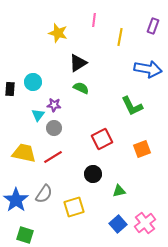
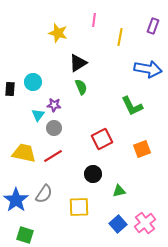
green semicircle: moved 1 px up; rotated 42 degrees clockwise
red line: moved 1 px up
yellow square: moved 5 px right; rotated 15 degrees clockwise
